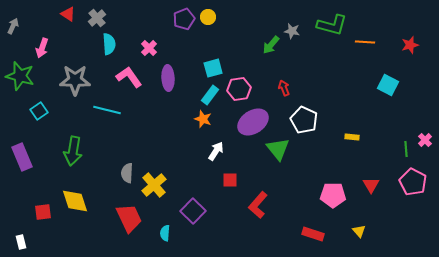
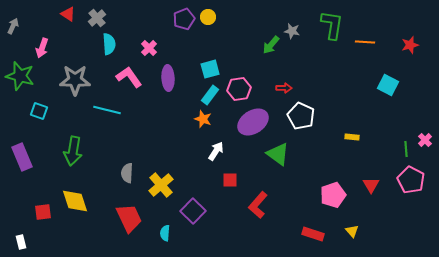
green L-shape at (332, 25): rotated 96 degrees counterclockwise
cyan square at (213, 68): moved 3 px left, 1 px down
red arrow at (284, 88): rotated 112 degrees clockwise
cyan square at (39, 111): rotated 36 degrees counterclockwise
white pentagon at (304, 120): moved 3 px left, 4 px up
green triangle at (278, 149): moved 5 px down; rotated 15 degrees counterclockwise
pink pentagon at (413, 182): moved 2 px left, 2 px up
yellow cross at (154, 185): moved 7 px right
pink pentagon at (333, 195): rotated 20 degrees counterclockwise
yellow triangle at (359, 231): moved 7 px left
